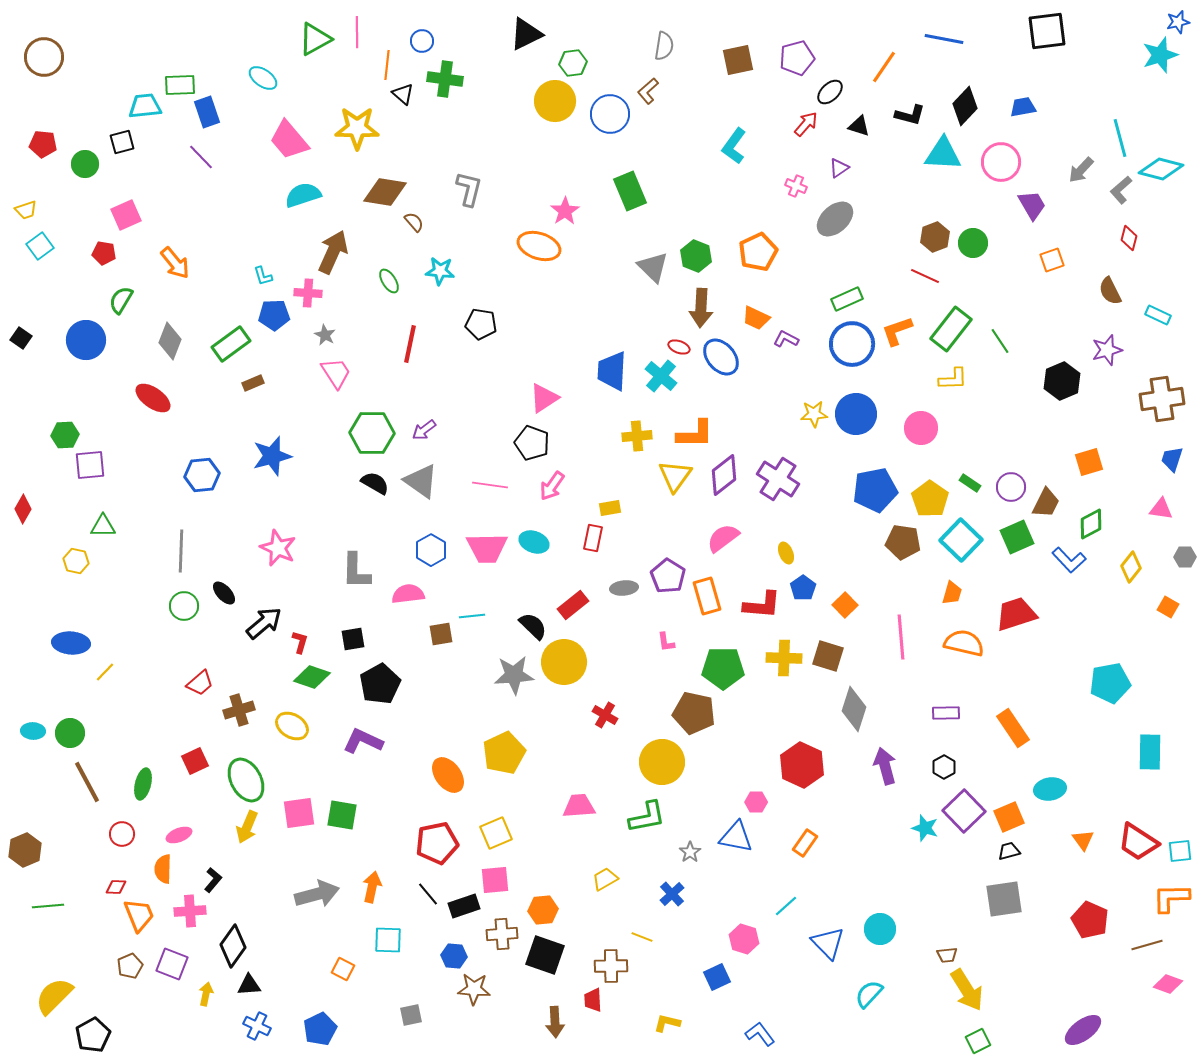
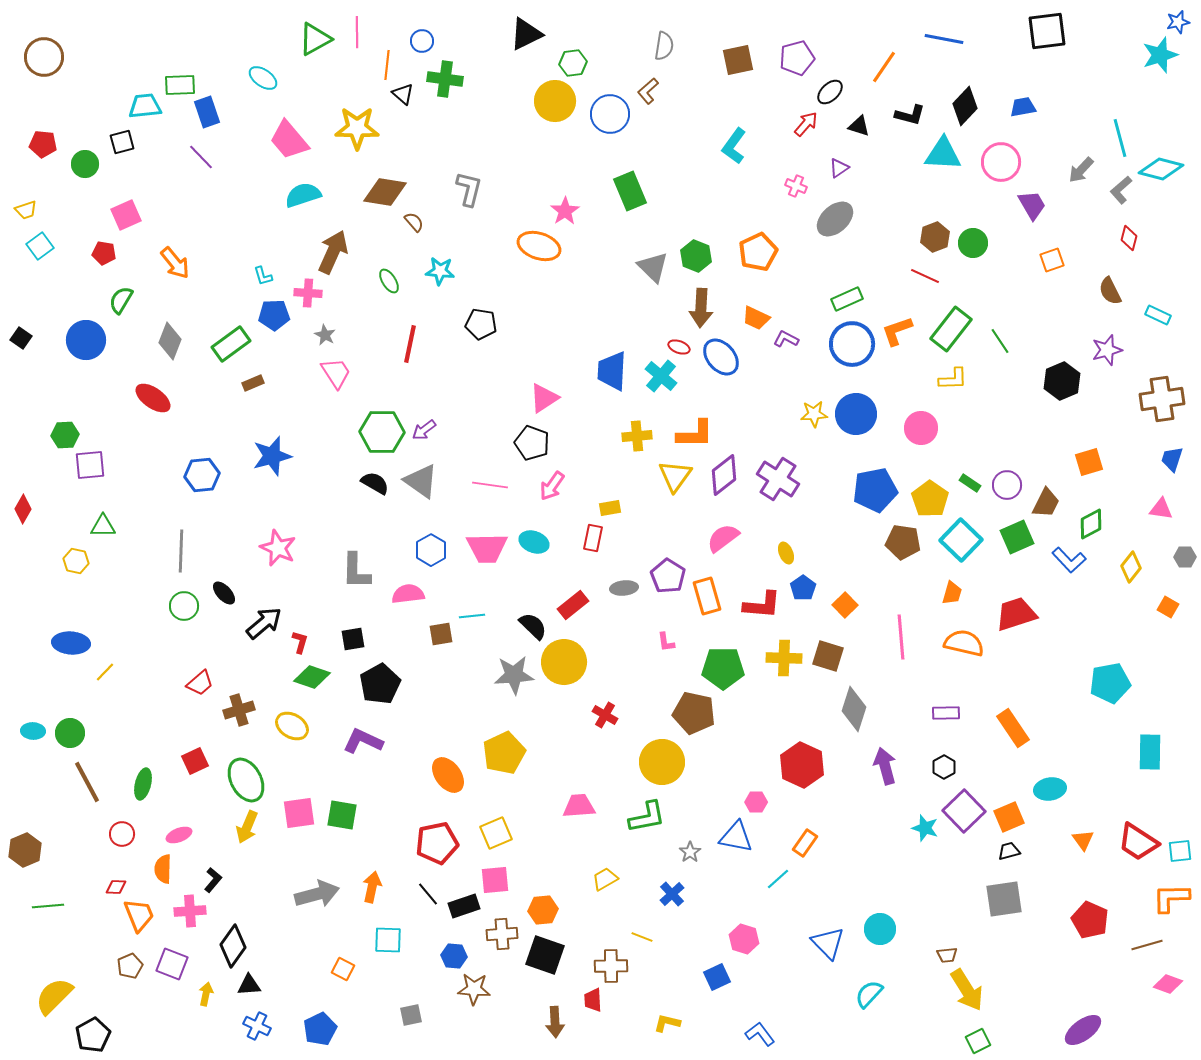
green hexagon at (372, 433): moved 10 px right, 1 px up
purple circle at (1011, 487): moved 4 px left, 2 px up
cyan line at (786, 906): moved 8 px left, 27 px up
